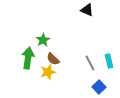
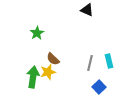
green star: moved 6 px left, 7 px up
green arrow: moved 5 px right, 19 px down
gray line: rotated 42 degrees clockwise
